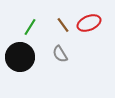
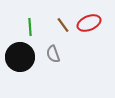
green line: rotated 36 degrees counterclockwise
gray semicircle: moved 7 px left; rotated 12 degrees clockwise
